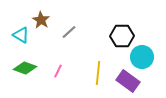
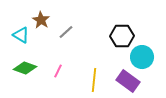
gray line: moved 3 px left
yellow line: moved 4 px left, 7 px down
